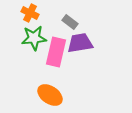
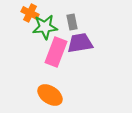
gray rectangle: moved 2 px right; rotated 42 degrees clockwise
green star: moved 11 px right, 11 px up
pink rectangle: rotated 8 degrees clockwise
